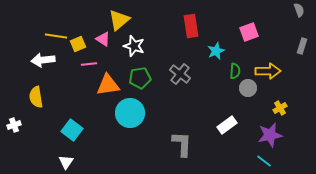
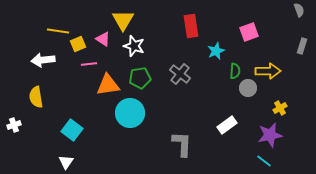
yellow triangle: moved 4 px right; rotated 20 degrees counterclockwise
yellow line: moved 2 px right, 5 px up
